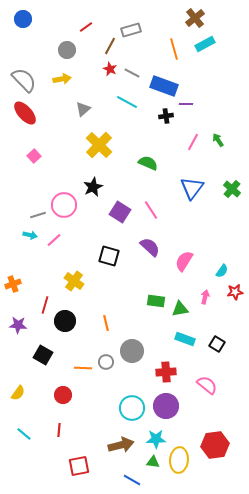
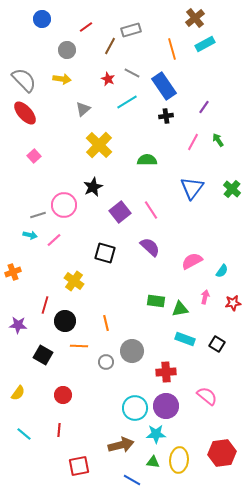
blue circle at (23, 19): moved 19 px right
orange line at (174, 49): moved 2 px left
red star at (110, 69): moved 2 px left, 10 px down
yellow arrow at (62, 79): rotated 18 degrees clockwise
blue rectangle at (164, 86): rotated 36 degrees clockwise
cyan line at (127, 102): rotated 60 degrees counterclockwise
purple line at (186, 104): moved 18 px right, 3 px down; rotated 56 degrees counterclockwise
green semicircle at (148, 163): moved 1 px left, 3 px up; rotated 24 degrees counterclockwise
purple square at (120, 212): rotated 20 degrees clockwise
black square at (109, 256): moved 4 px left, 3 px up
pink semicircle at (184, 261): moved 8 px right; rotated 30 degrees clockwise
orange cross at (13, 284): moved 12 px up
red star at (235, 292): moved 2 px left, 11 px down
orange line at (83, 368): moved 4 px left, 22 px up
pink semicircle at (207, 385): moved 11 px down
cyan circle at (132, 408): moved 3 px right
cyan star at (156, 439): moved 5 px up
red hexagon at (215, 445): moved 7 px right, 8 px down
